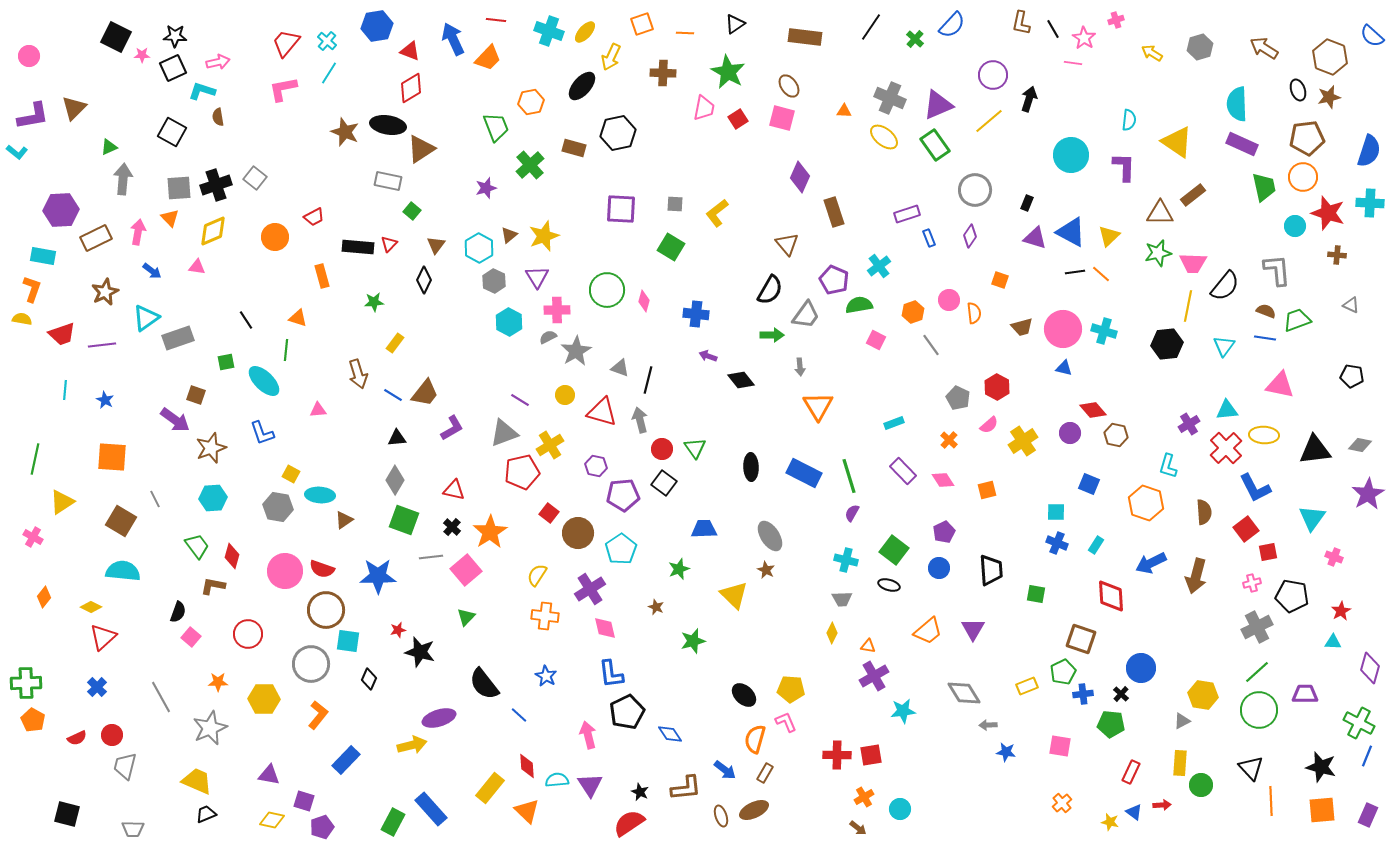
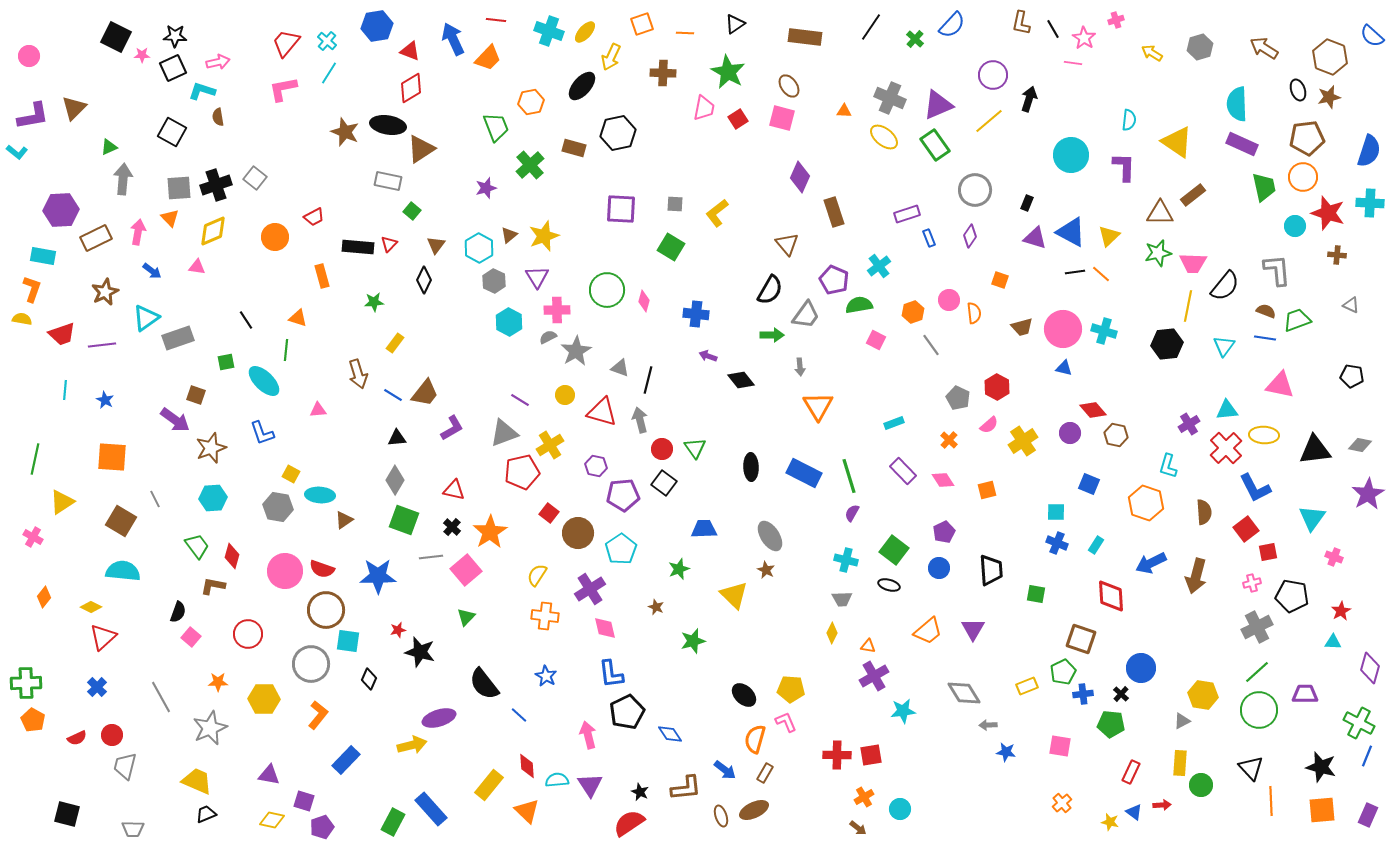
yellow rectangle at (490, 788): moved 1 px left, 3 px up
